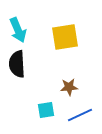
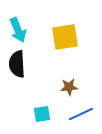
cyan square: moved 4 px left, 4 px down
blue line: moved 1 px right, 1 px up
